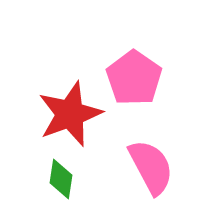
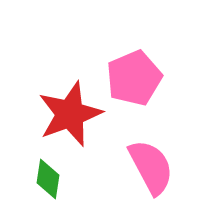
pink pentagon: rotated 14 degrees clockwise
green diamond: moved 13 px left
